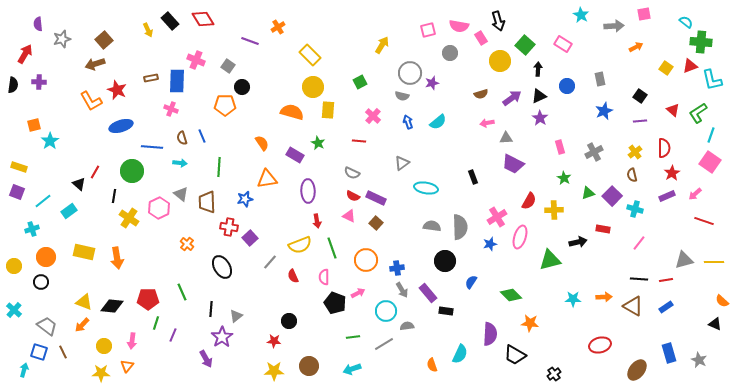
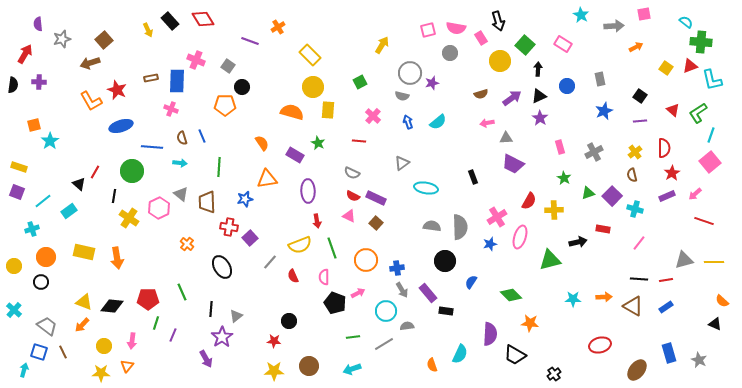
pink semicircle at (459, 26): moved 3 px left, 2 px down
brown arrow at (95, 64): moved 5 px left, 1 px up
pink square at (710, 162): rotated 15 degrees clockwise
